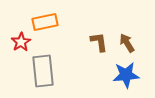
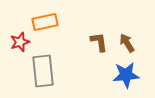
red star: moved 1 px left; rotated 12 degrees clockwise
